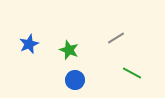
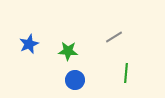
gray line: moved 2 px left, 1 px up
green star: moved 1 px left, 1 px down; rotated 18 degrees counterclockwise
green line: moved 6 px left; rotated 66 degrees clockwise
